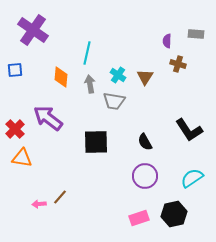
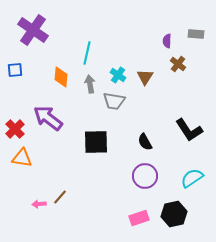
brown cross: rotated 21 degrees clockwise
